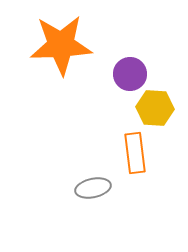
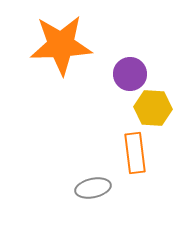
yellow hexagon: moved 2 px left
